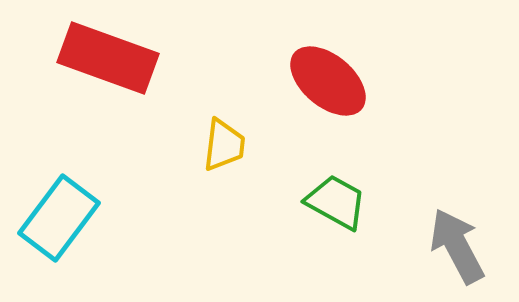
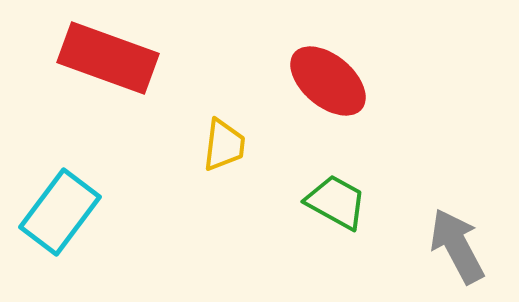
cyan rectangle: moved 1 px right, 6 px up
